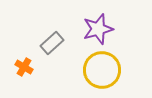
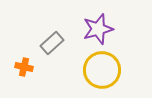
orange cross: rotated 18 degrees counterclockwise
